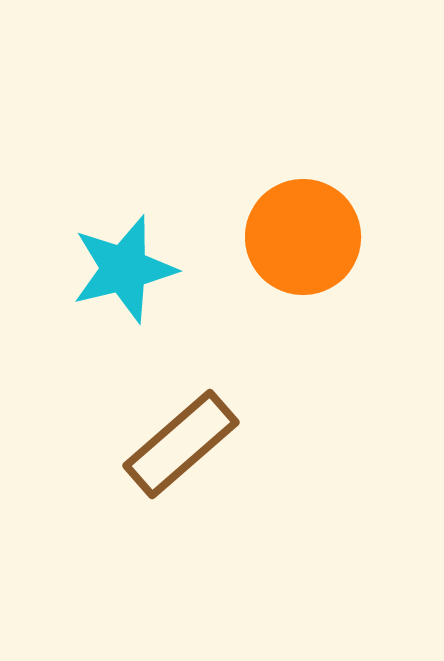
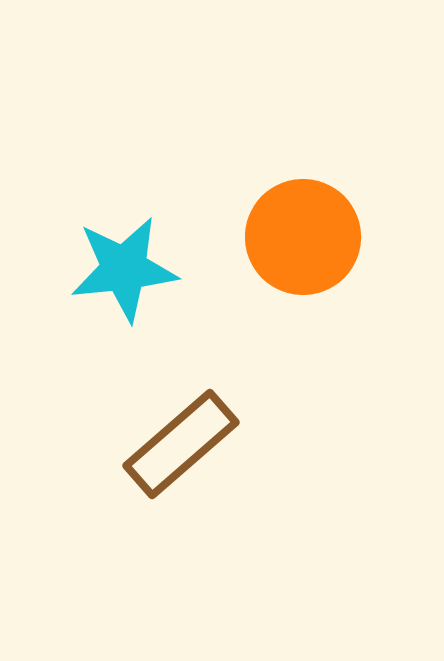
cyan star: rotated 8 degrees clockwise
